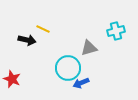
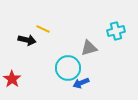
red star: rotated 12 degrees clockwise
